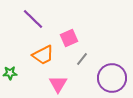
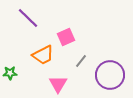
purple line: moved 5 px left, 1 px up
pink square: moved 3 px left, 1 px up
gray line: moved 1 px left, 2 px down
purple circle: moved 2 px left, 3 px up
